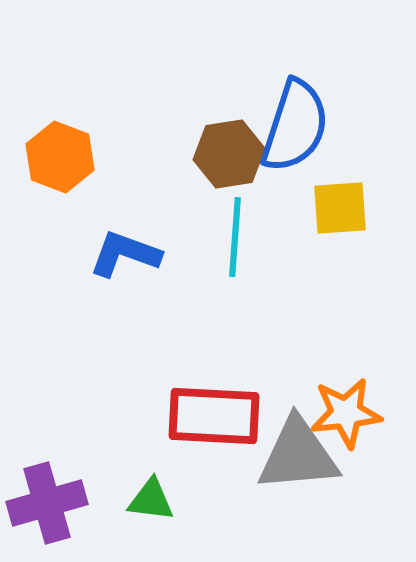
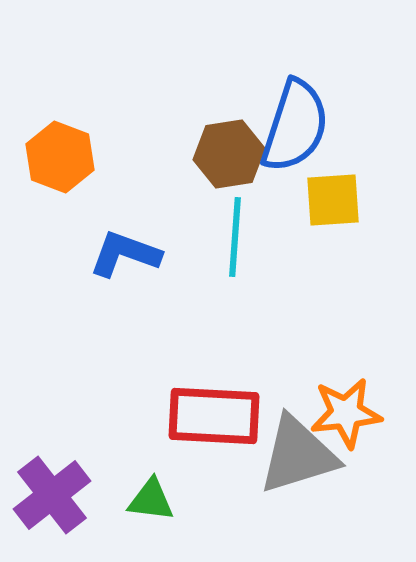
yellow square: moved 7 px left, 8 px up
gray triangle: rotated 12 degrees counterclockwise
purple cross: moved 5 px right, 8 px up; rotated 22 degrees counterclockwise
